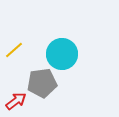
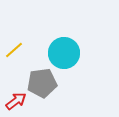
cyan circle: moved 2 px right, 1 px up
